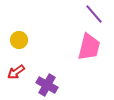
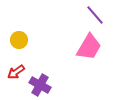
purple line: moved 1 px right, 1 px down
pink trapezoid: rotated 16 degrees clockwise
purple cross: moved 7 px left
